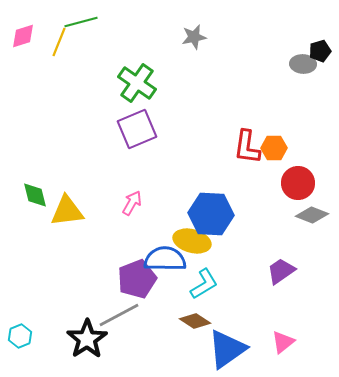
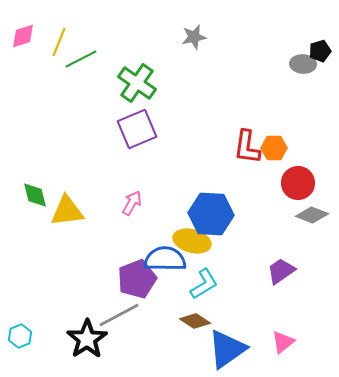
green line: moved 37 px down; rotated 12 degrees counterclockwise
